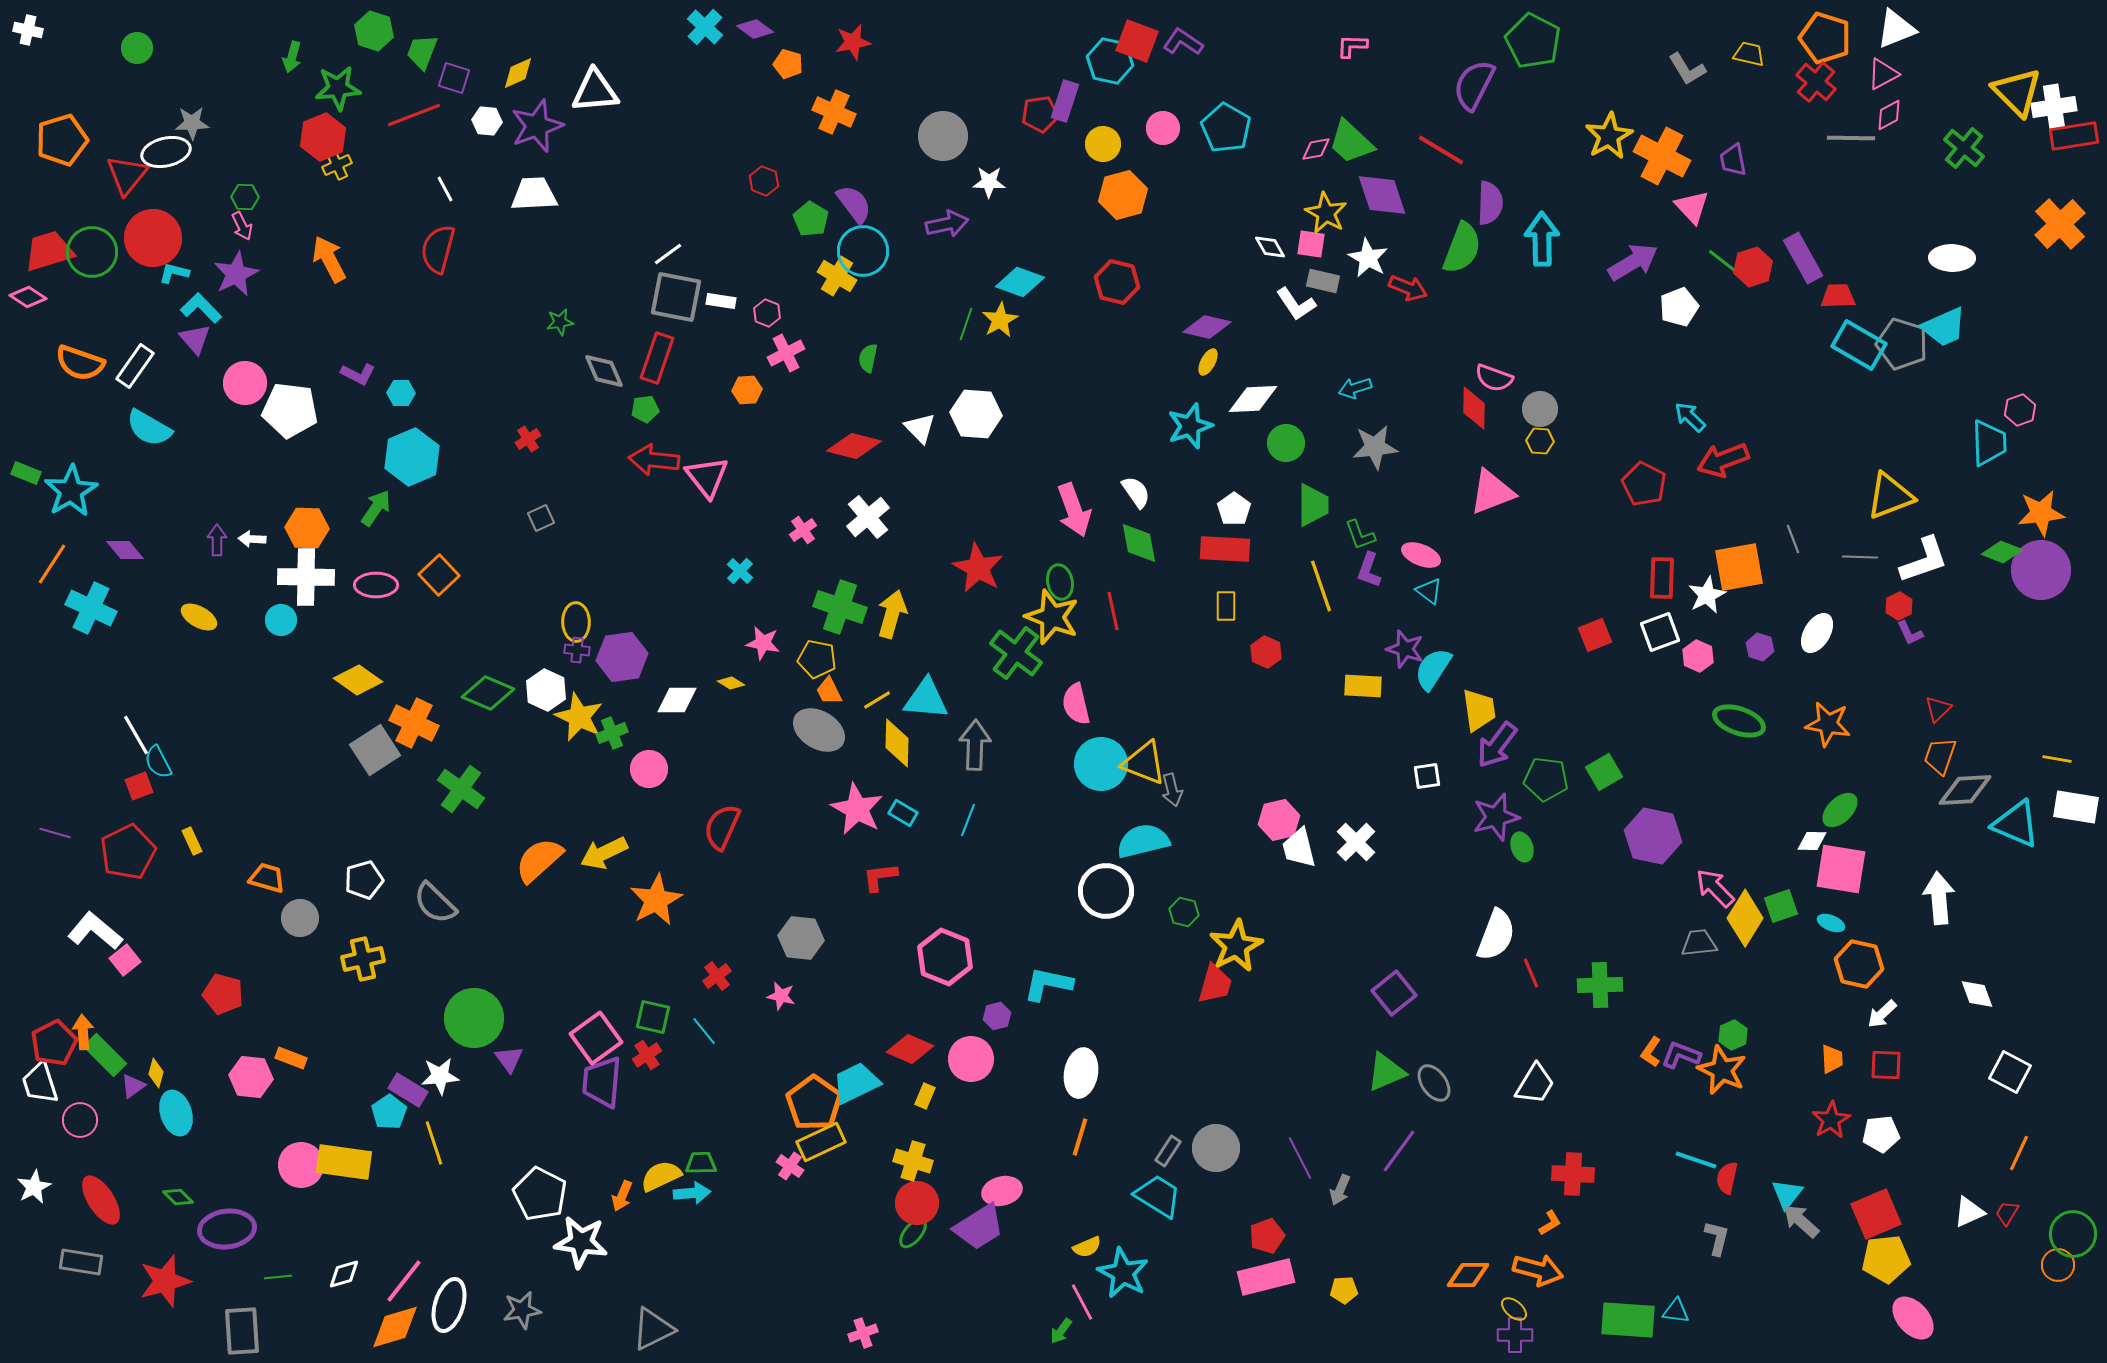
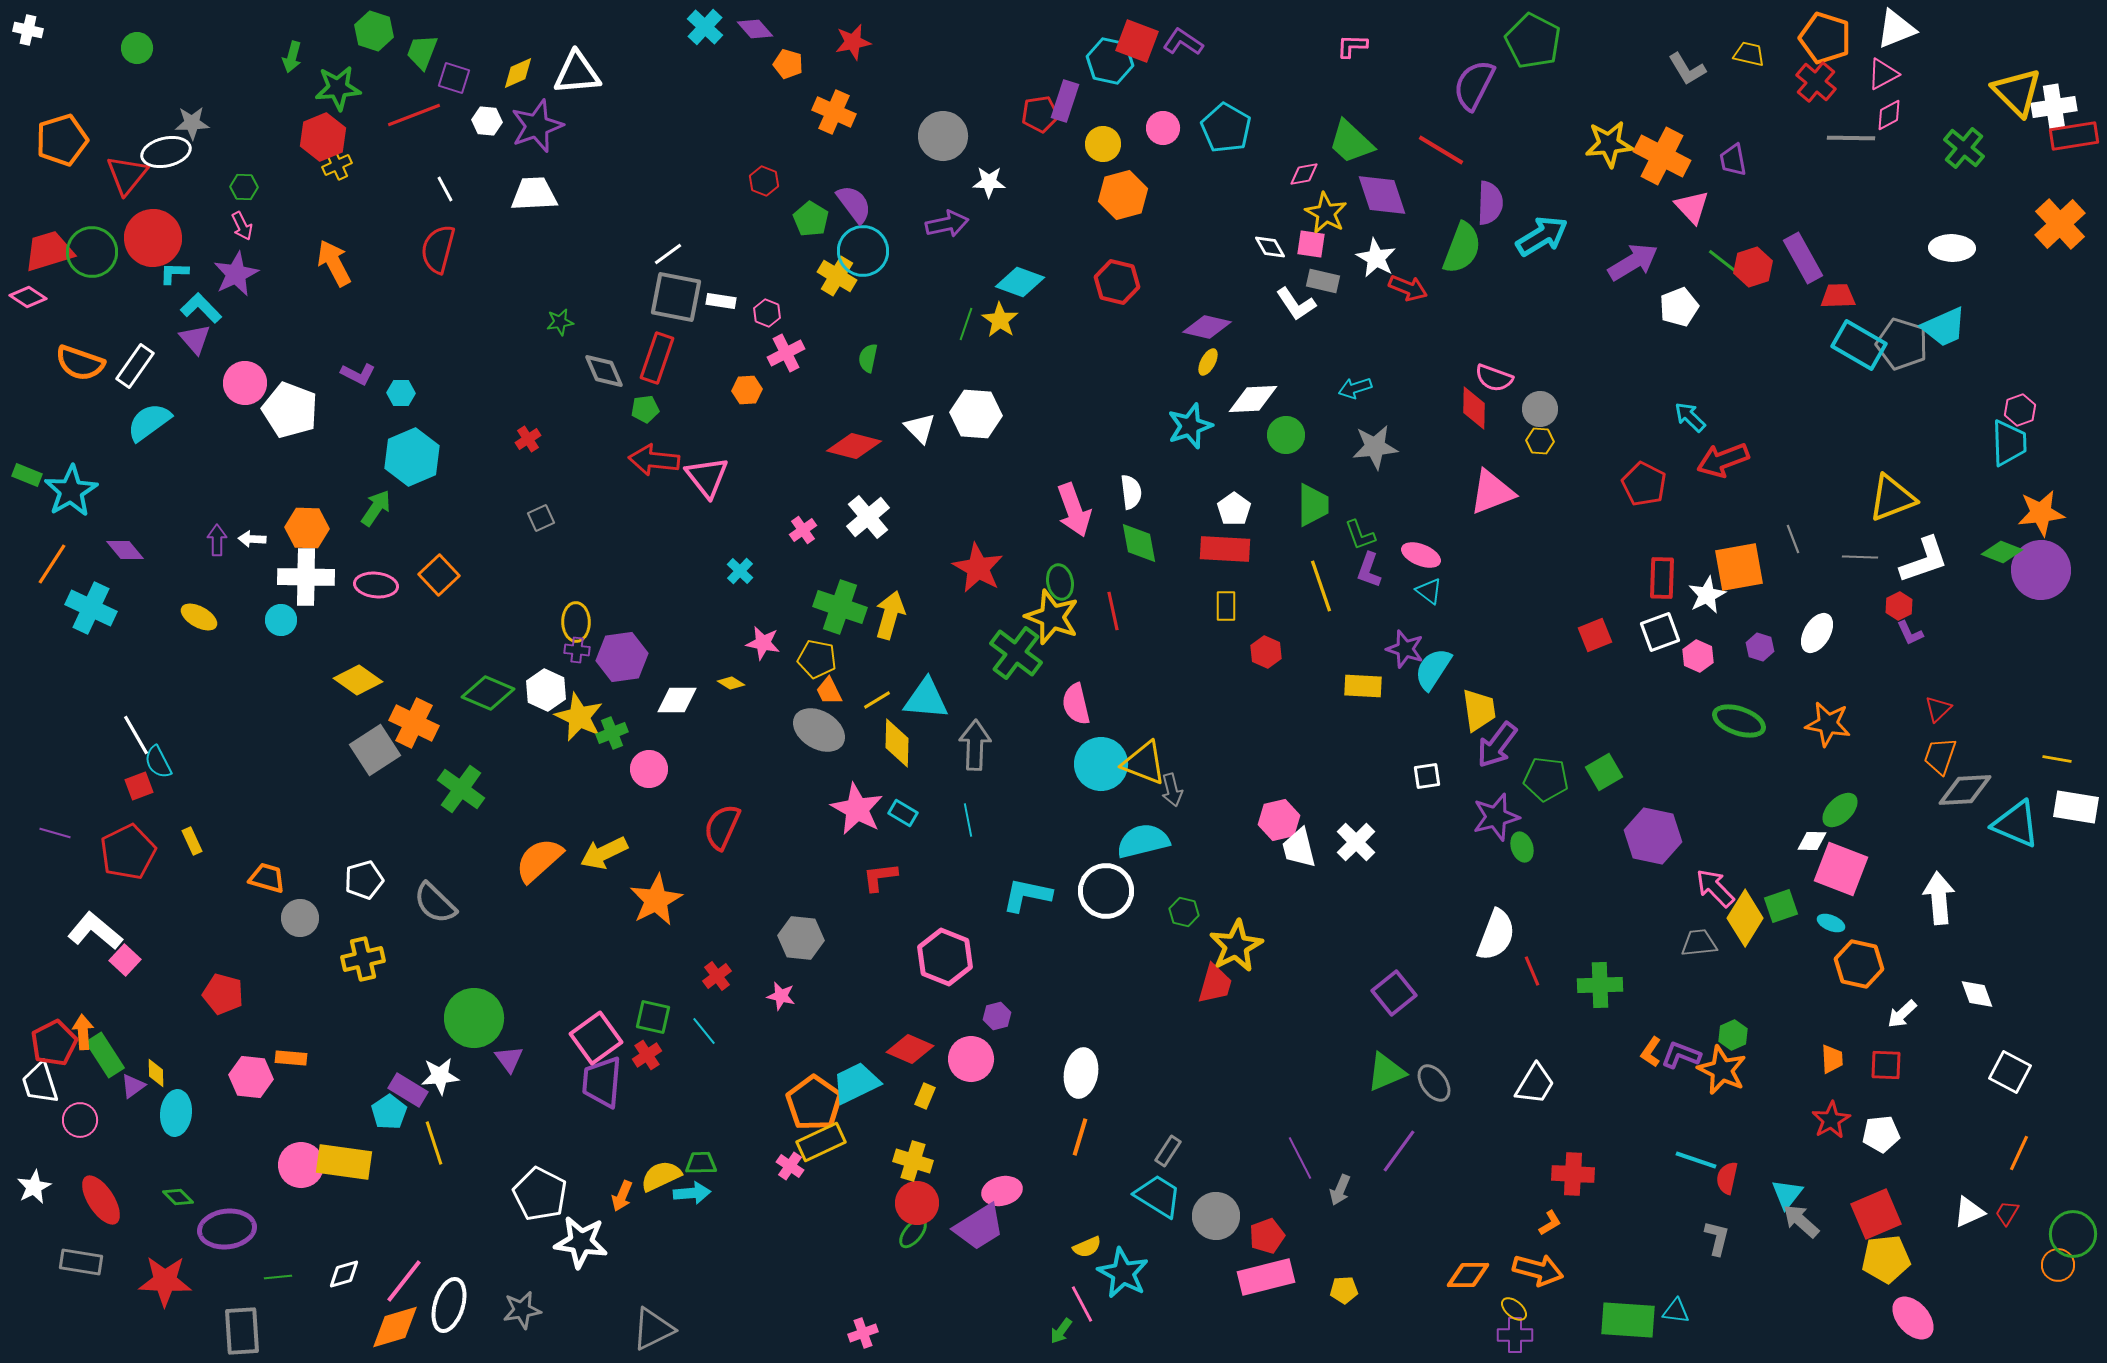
purple diamond at (755, 29): rotated 12 degrees clockwise
white triangle at (595, 91): moved 18 px left, 18 px up
yellow star at (1609, 136): moved 8 px down; rotated 24 degrees clockwise
pink diamond at (1316, 149): moved 12 px left, 25 px down
green hexagon at (245, 197): moved 1 px left, 10 px up
cyan arrow at (1542, 239): moved 3 px up; rotated 60 degrees clockwise
white star at (1368, 258): moved 8 px right
white ellipse at (1952, 258): moved 10 px up
orange arrow at (329, 259): moved 5 px right, 4 px down
cyan L-shape at (174, 273): rotated 12 degrees counterclockwise
yellow star at (1000, 320): rotated 9 degrees counterclockwise
white pentagon at (290, 410): rotated 14 degrees clockwise
cyan semicircle at (149, 428): moved 6 px up; rotated 114 degrees clockwise
green circle at (1286, 443): moved 8 px up
cyan trapezoid at (1989, 443): moved 20 px right
green rectangle at (26, 473): moved 1 px right, 2 px down
white semicircle at (1136, 492): moved 5 px left; rotated 28 degrees clockwise
yellow triangle at (1890, 496): moved 2 px right, 2 px down
pink ellipse at (376, 585): rotated 6 degrees clockwise
yellow arrow at (892, 614): moved 2 px left, 1 px down
cyan line at (968, 820): rotated 32 degrees counterclockwise
pink square at (1841, 869): rotated 12 degrees clockwise
pink square at (125, 960): rotated 8 degrees counterclockwise
red line at (1531, 973): moved 1 px right, 2 px up
cyan L-shape at (1048, 984): moved 21 px left, 89 px up
white arrow at (1882, 1014): moved 20 px right
green rectangle at (105, 1055): rotated 12 degrees clockwise
orange rectangle at (291, 1058): rotated 16 degrees counterclockwise
yellow diamond at (156, 1073): rotated 16 degrees counterclockwise
cyan ellipse at (176, 1113): rotated 24 degrees clockwise
gray circle at (1216, 1148): moved 68 px down
red star at (165, 1281): rotated 18 degrees clockwise
pink line at (1082, 1302): moved 2 px down
